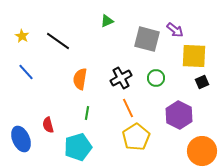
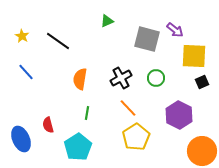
orange line: rotated 18 degrees counterclockwise
cyan pentagon: rotated 16 degrees counterclockwise
